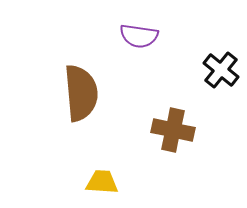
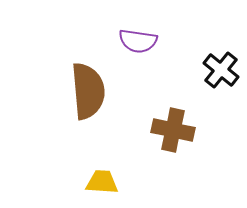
purple semicircle: moved 1 px left, 5 px down
brown semicircle: moved 7 px right, 2 px up
